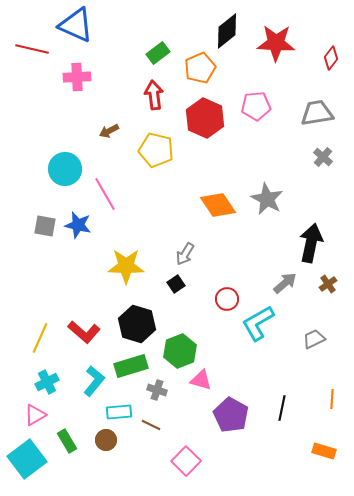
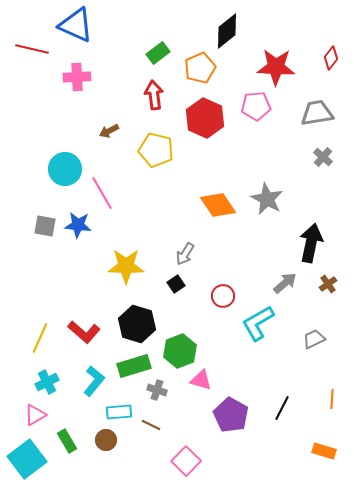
red star at (276, 43): moved 24 px down
pink line at (105, 194): moved 3 px left, 1 px up
blue star at (78, 225): rotated 8 degrees counterclockwise
red circle at (227, 299): moved 4 px left, 3 px up
green rectangle at (131, 366): moved 3 px right
black line at (282, 408): rotated 15 degrees clockwise
